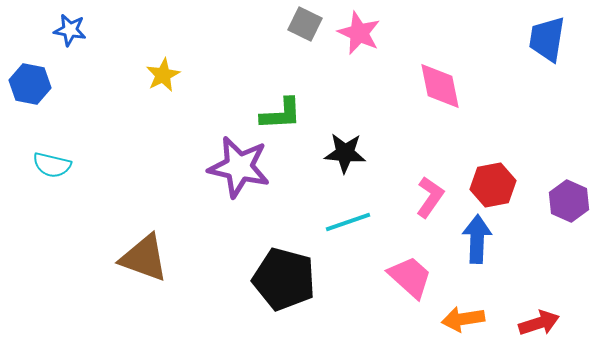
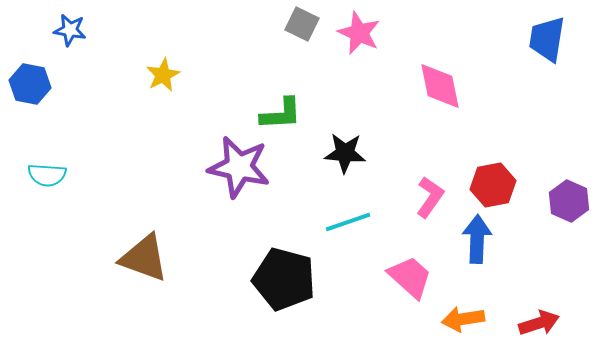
gray square: moved 3 px left
cyan semicircle: moved 5 px left, 10 px down; rotated 9 degrees counterclockwise
